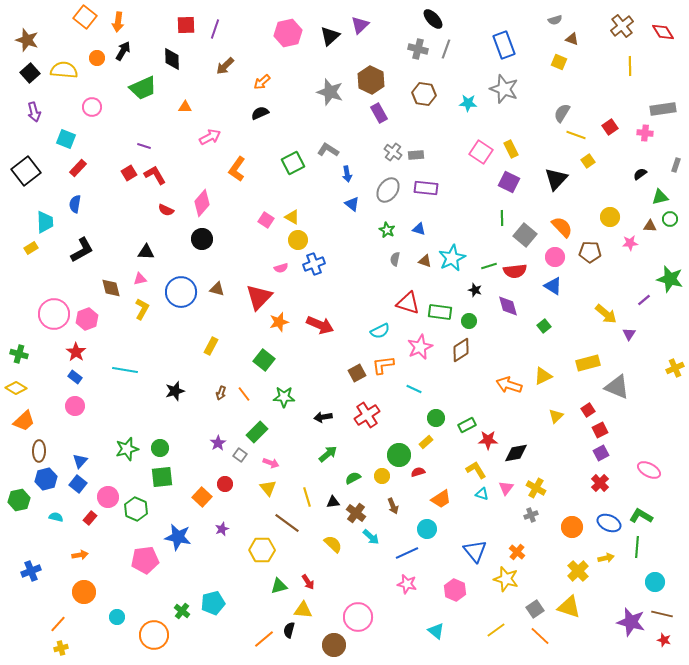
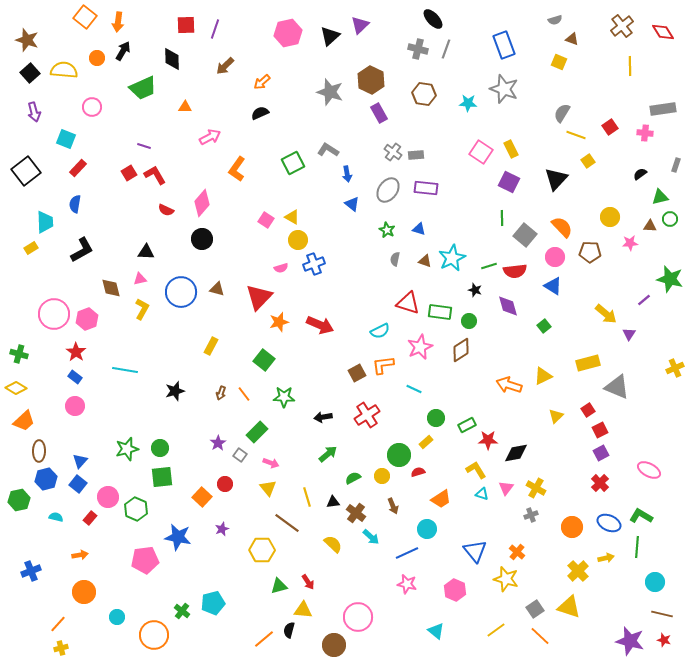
purple star at (631, 622): moved 1 px left, 19 px down
